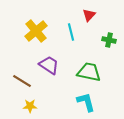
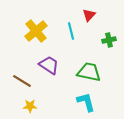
cyan line: moved 1 px up
green cross: rotated 24 degrees counterclockwise
